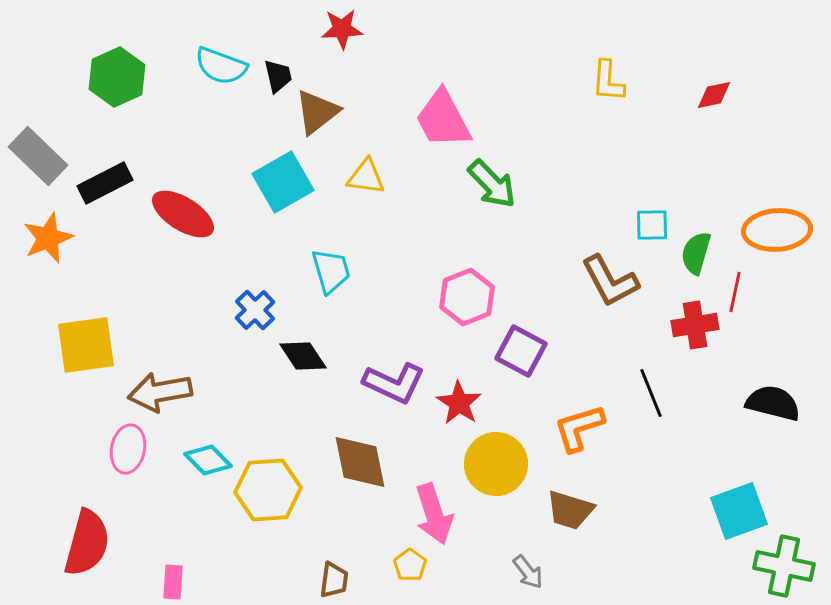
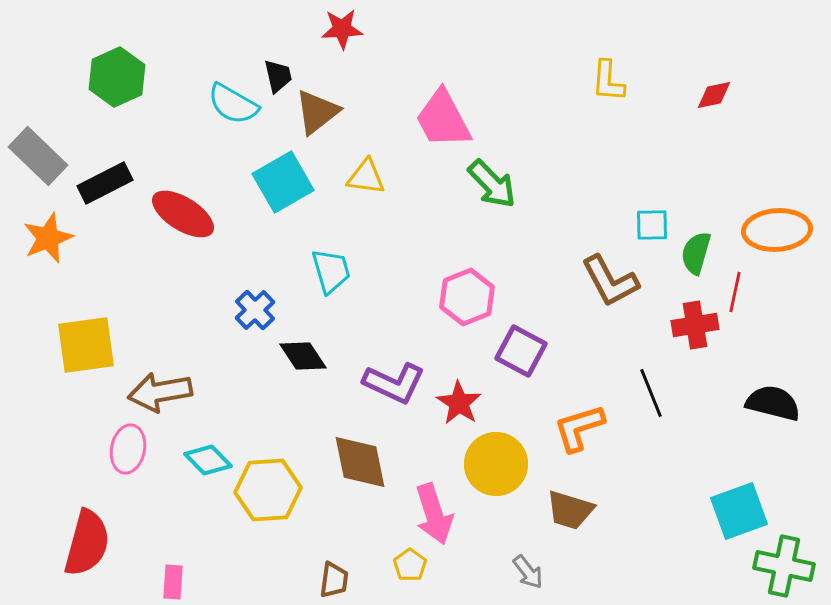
cyan semicircle at (221, 66): moved 12 px right, 38 px down; rotated 10 degrees clockwise
